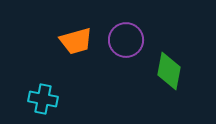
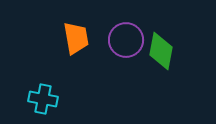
orange trapezoid: moved 3 px up; rotated 84 degrees counterclockwise
green diamond: moved 8 px left, 20 px up
